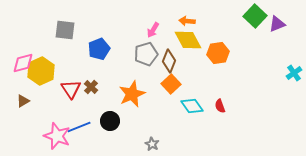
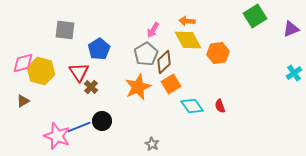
green square: rotated 15 degrees clockwise
purple triangle: moved 14 px right, 5 px down
blue pentagon: rotated 10 degrees counterclockwise
gray pentagon: rotated 15 degrees counterclockwise
brown diamond: moved 5 px left, 1 px down; rotated 25 degrees clockwise
yellow hexagon: rotated 20 degrees counterclockwise
orange square: rotated 12 degrees clockwise
red triangle: moved 8 px right, 17 px up
orange star: moved 6 px right, 7 px up
black circle: moved 8 px left
